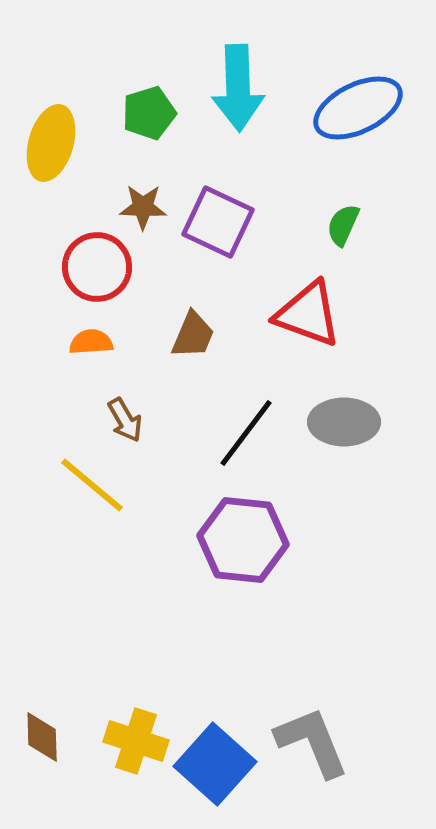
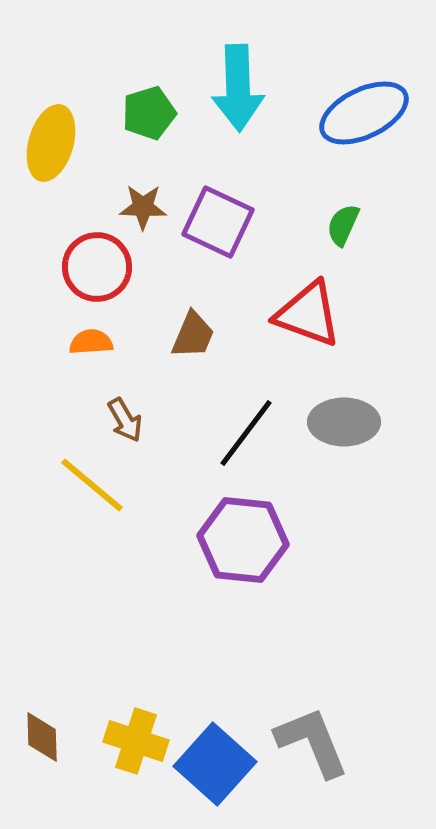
blue ellipse: moved 6 px right, 5 px down
